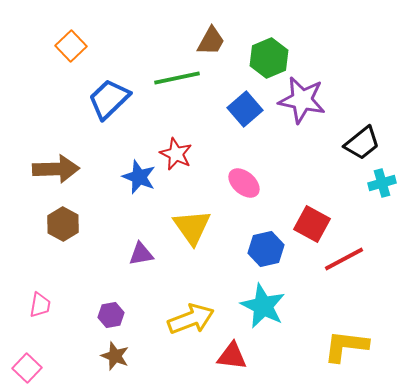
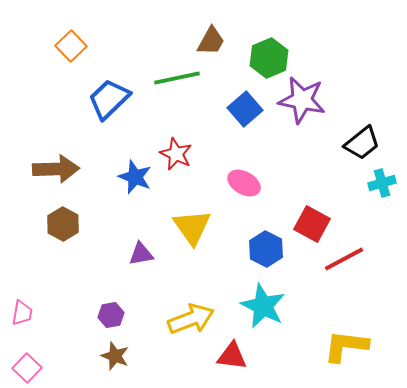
blue star: moved 4 px left
pink ellipse: rotated 12 degrees counterclockwise
blue hexagon: rotated 20 degrees counterclockwise
pink trapezoid: moved 18 px left, 8 px down
